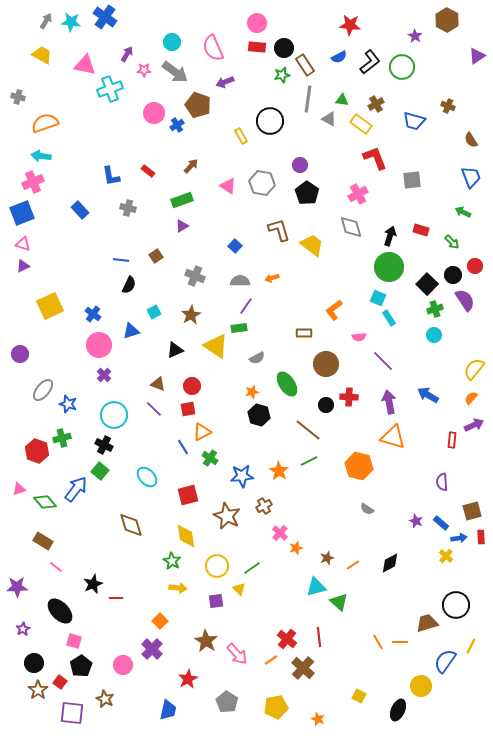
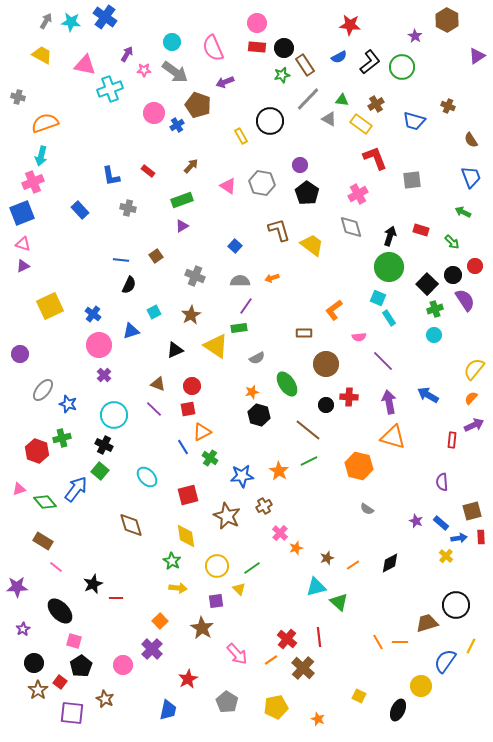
gray line at (308, 99): rotated 36 degrees clockwise
cyan arrow at (41, 156): rotated 84 degrees counterclockwise
brown star at (206, 641): moved 4 px left, 13 px up
